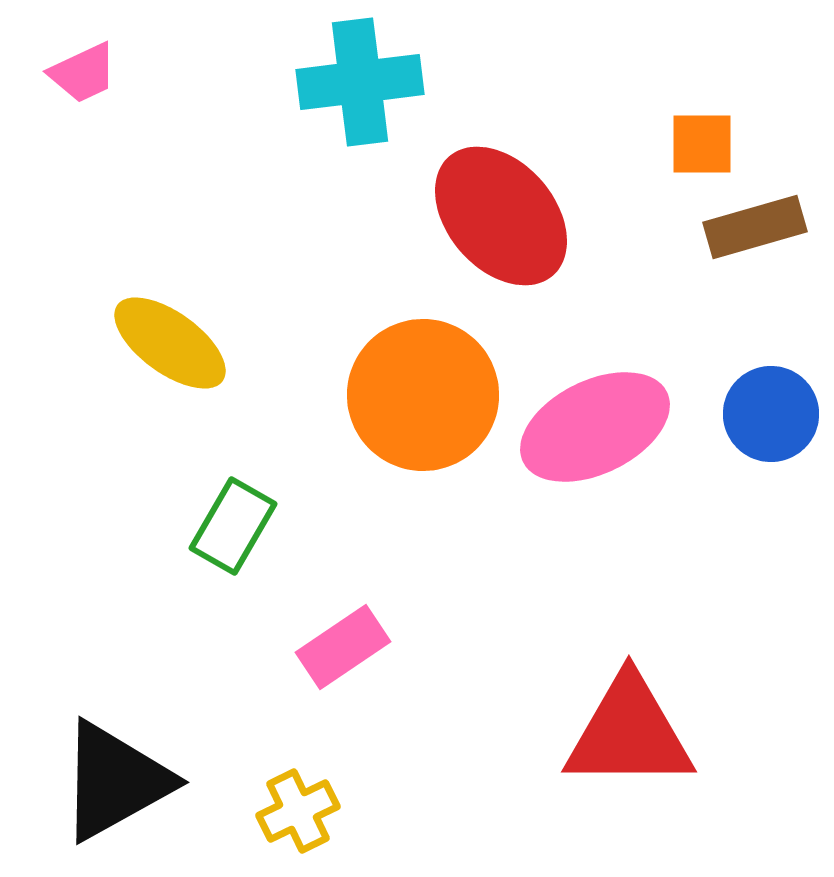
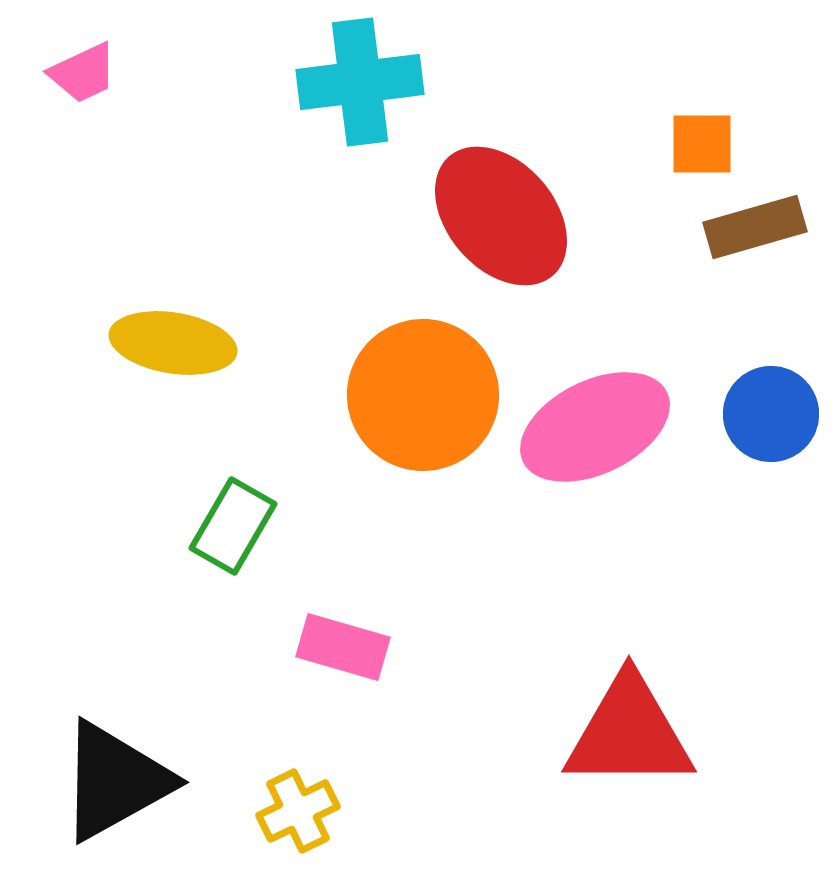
yellow ellipse: moved 3 px right; rotated 27 degrees counterclockwise
pink rectangle: rotated 50 degrees clockwise
